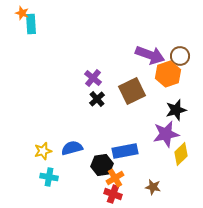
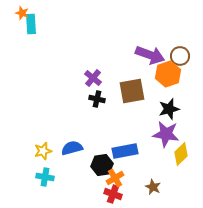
brown square: rotated 16 degrees clockwise
black cross: rotated 35 degrees counterclockwise
black star: moved 7 px left, 1 px up
purple star: rotated 20 degrees clockwise
cyan cross: moved 4 px left
brown star: rotated 14 degrees clockwise
